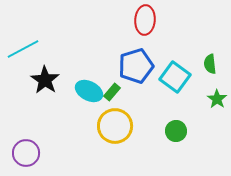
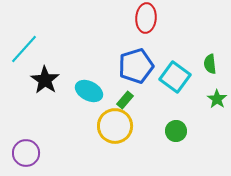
red ellipse: moved 1 px right, 2 px up
cyan line: moved 1 px right; rotated 20 degrees counterclockwise
green rectangle: moved 13 px right, 8 px down
